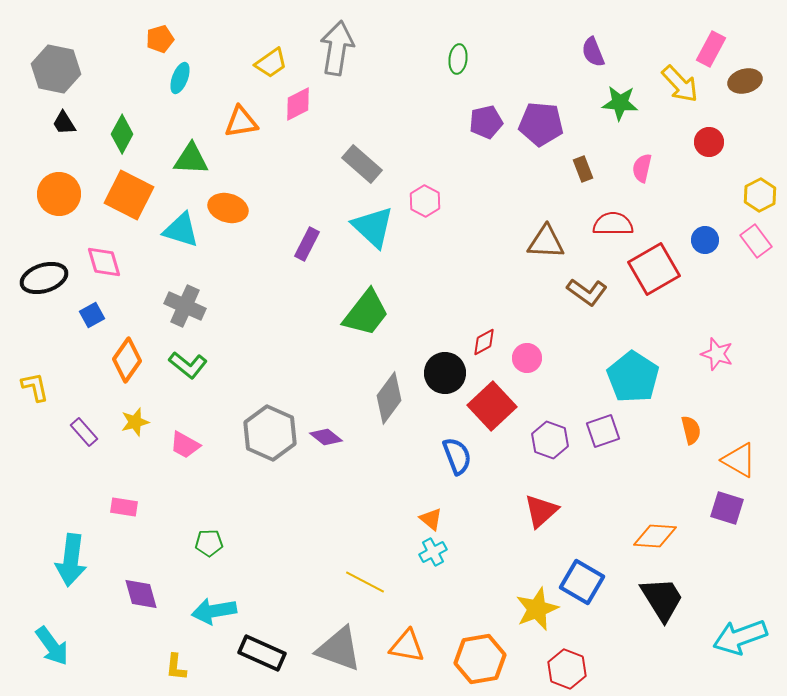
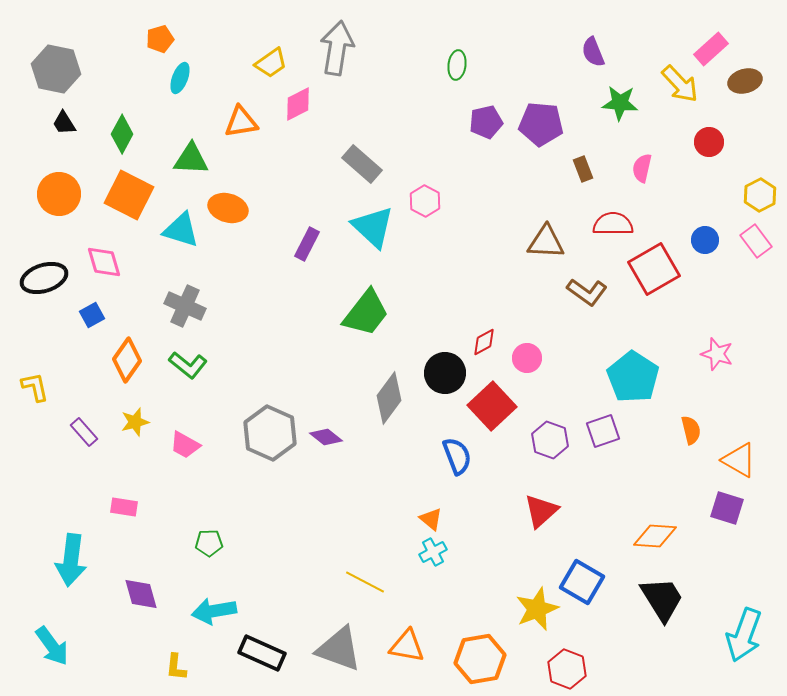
pink rectangle at (711, 49): rotated 20 degrees clockwise
green ellipse at (458, 59): moved 1 px left, 6 px down
cyan arrow at (740, 637): moved 4 px right, 2 px up; rotated 50 degrees counterclockwise
